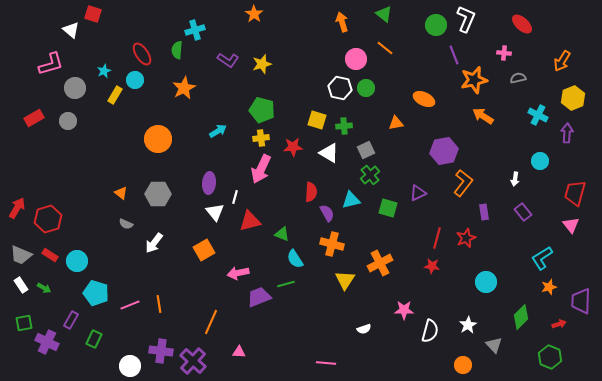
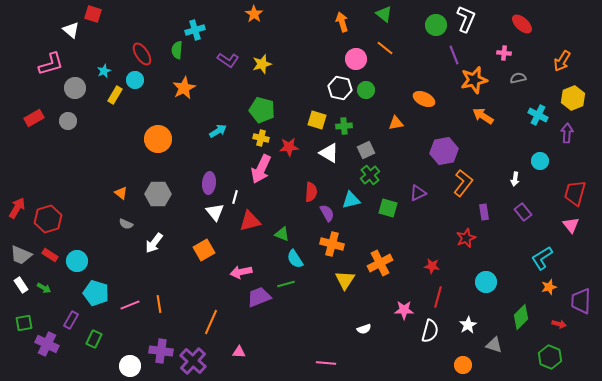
green circle at (366, 88): moved 2 px down
yellow cross at (261, 138): rotated 21 degrees clockwise
red star at (293, 147): moved 4 px left
red line at (437, 238): moved 1 px right, 59 px down
pink arrow at (238, 273): moved 3 px right, 1 px up
red arrow at (559, 324): rotated 32 degrees clockwise
purple cross at (47, 342): moved 2 px down
gray triangle at (494, 345): rotated 30 degrees counterclockwise
